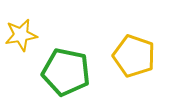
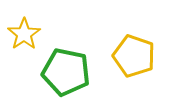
yellow star: moved 3 px right, 1 px up; rotated 24 degrees counterclockwise
